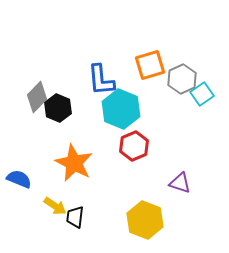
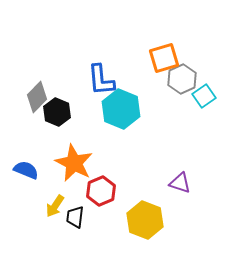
orange square: moved 14 px right, 7 px up
cyan square: moved 2 px right, 2 px down
black hexagon: moved 1 px left, 4 px down
red hexagon: moved 33 px left, 45 px down
blue semicircle: moved 7 px right, 9 px up
yellow arrow: rotated 90 degrees clockwise
